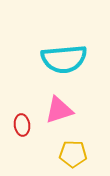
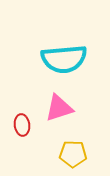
pink triangle: moved 2 px up
